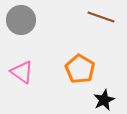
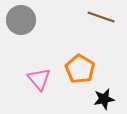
pink triangle: moved 17 px right, 7 px down; rotated 15 degrees clockwise
black star: moved 1 px up; rotated 15 degrees clockwise
